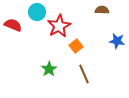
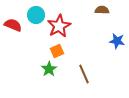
cyan circle: moved 1 px left, 3 px down
orange square: moved 19 px left, 5 px down; rotated 16 degrees clockwise
